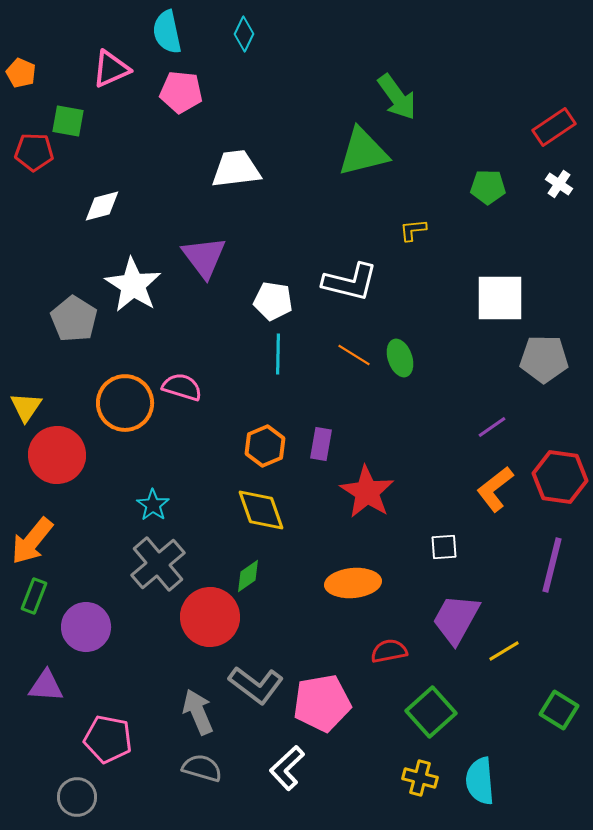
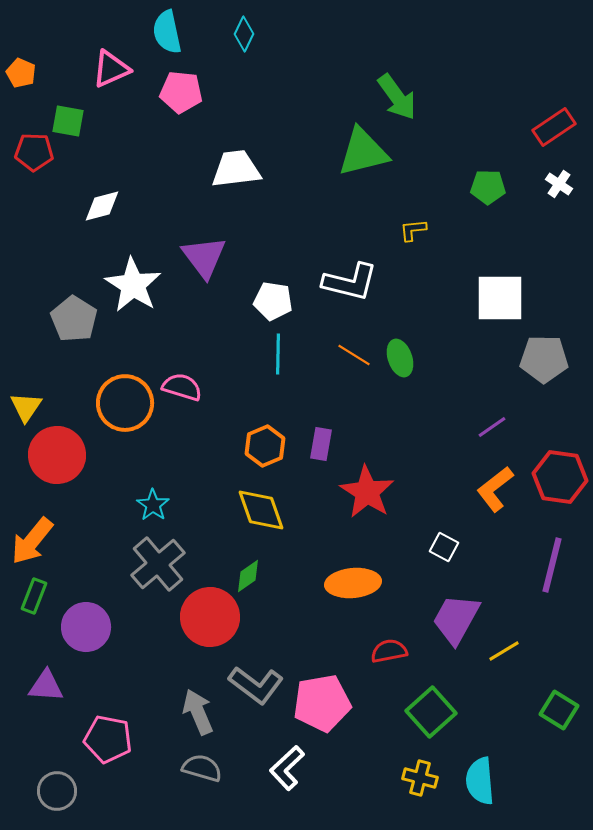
white square at (444, 547): rotated 32 degrees clockwise
gray circle at (77, 797): moved 20 px left, 6 px up
